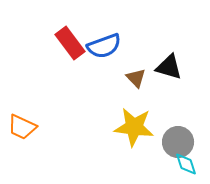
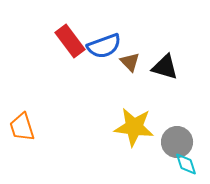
red rectangle: moved 2 px up
black triangle: moved 4 px left
brown triangle: moved 6 px left, 16 px up
orange trapezoid: rotated 48 degrees clockwise
gray circle: moved 1 px left
